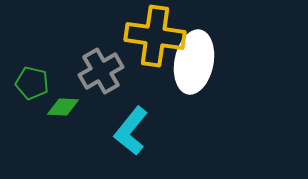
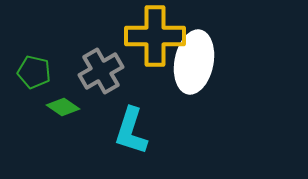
yellow cross: rotated 8 degrees counterclockwise
green pentagon: moved 2 px right, 11 px up
green diamond: rotated 32 degrees clockwise
cyan L-shape: rotated 21 degrees counterclockwise
